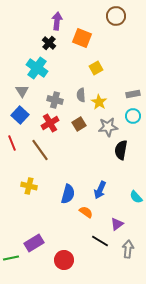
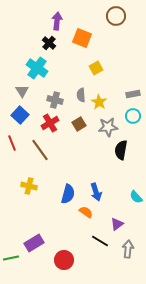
blue arrow: moved 4 px left, 2 px down; rotated 42 degrees counterclockwise
